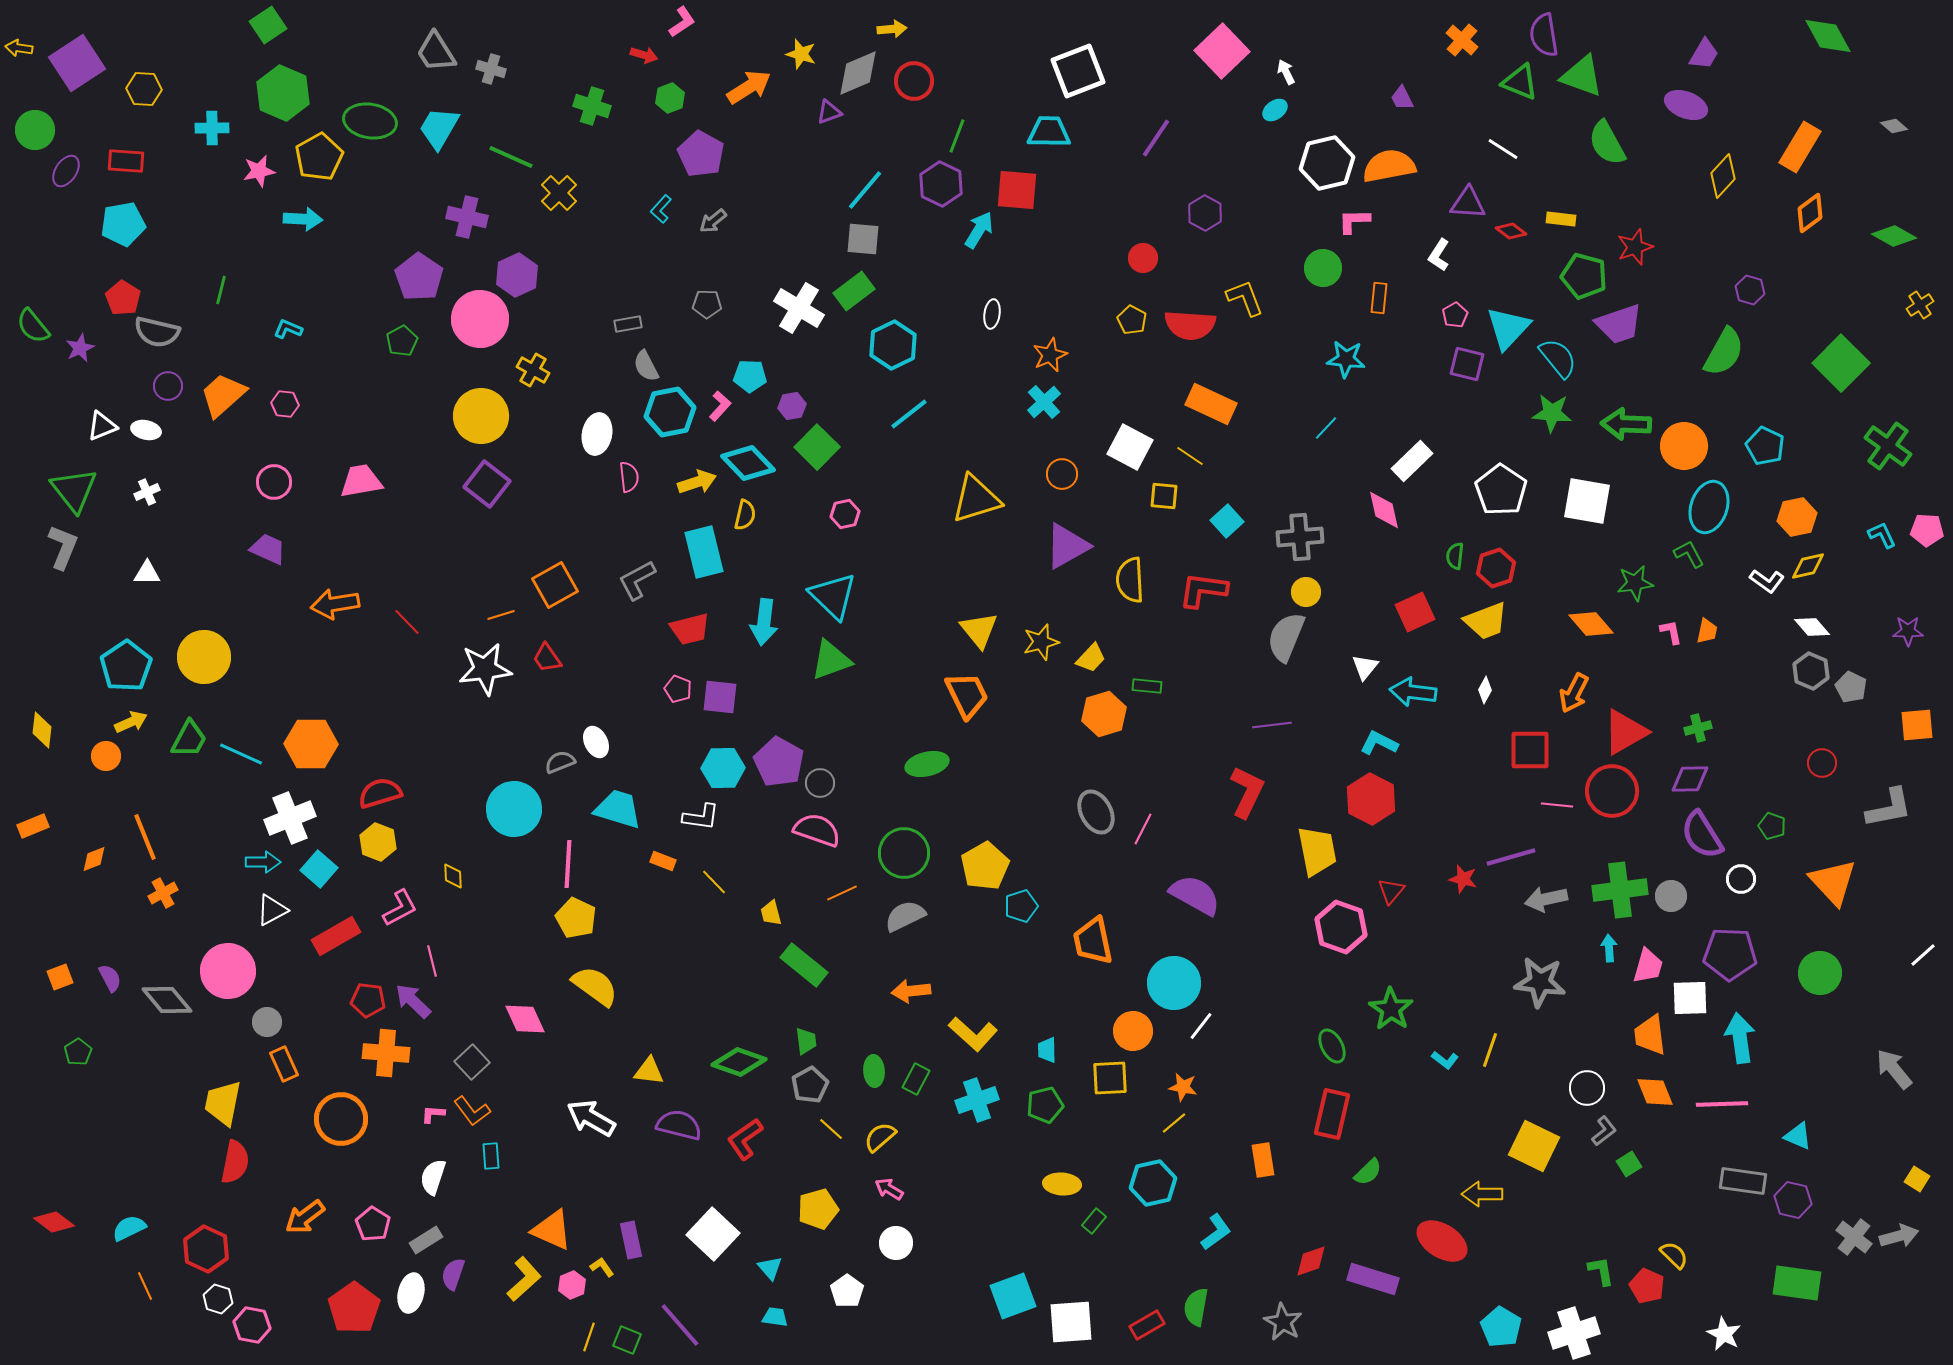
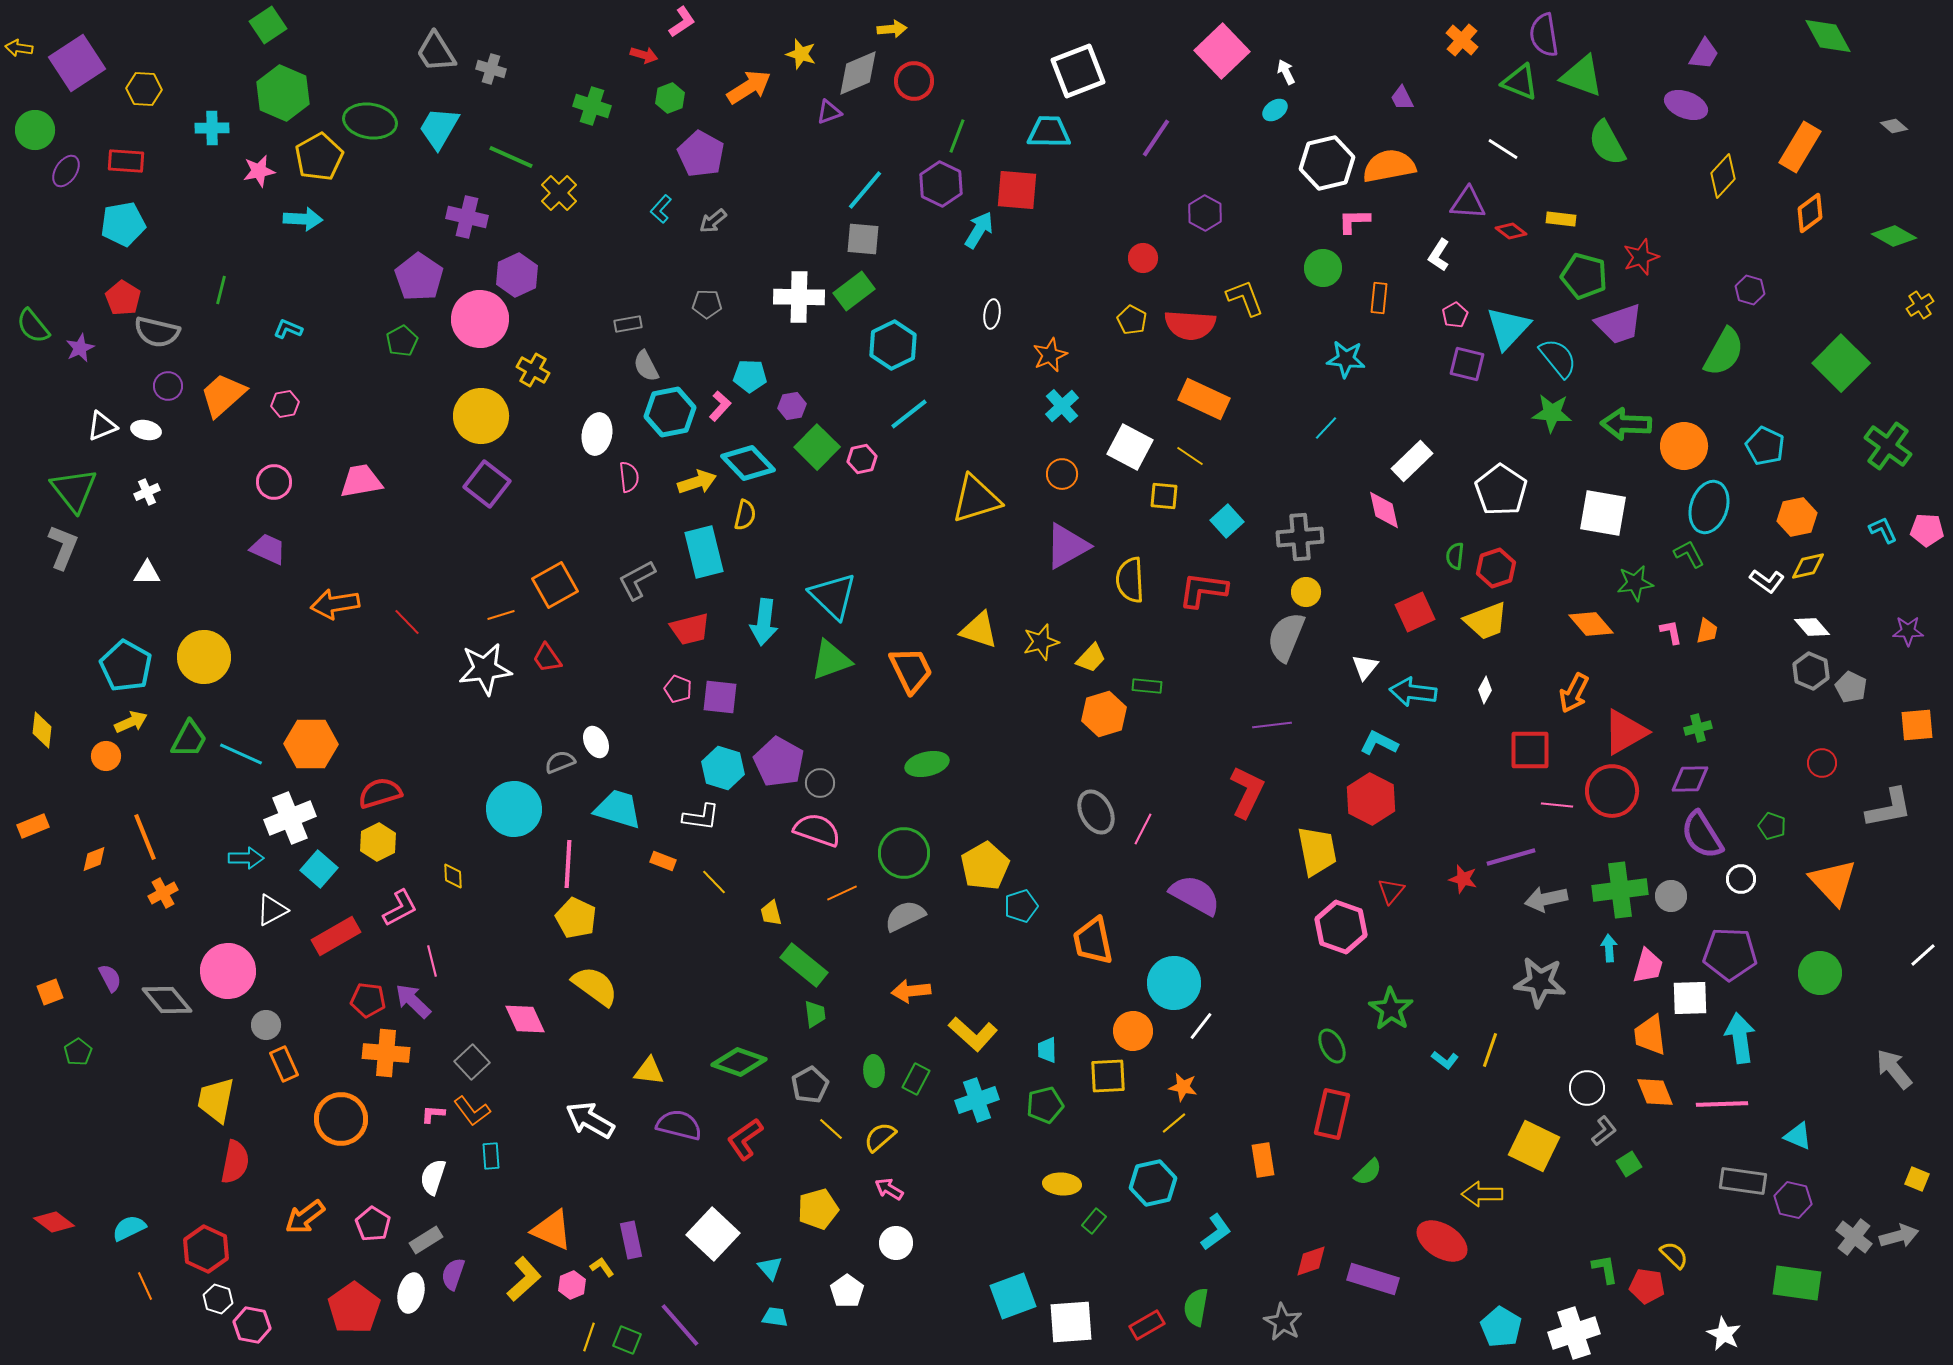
red star at (1635, 247): moved 6 px right, 10 px down
white cross at (799, 308): moved 11 px up; rotated 30 degrees counterclockwise
cyan cross at (1044, 402): moved 18 px right, 4 px down
pink hexagon at (285, 404): rotated 16 degrees counterclockwise
orange rectangle at (1211, 404): moved 7 px left, 5 px up
white square at (1587, 501): moved 16 px right, 12 px down
pink hexagon at (845, 514): moved 17 px right, 55 px up
cyan L-shape at (1882, 535): moved 1 px right, 5 px up
yellow triangle at (979, 630): rotated 33 degrees counterclockwise
cyan pentagon at (126, 666): rotated 9 degrees counterclockwise
orange trapezoid at (967, 695): moved 56 px left, 25 px up
cyan hexagon at (723, 768): rotated 18 degrees clockwise
yellow hexagon at (378, 842): rotated 12 degrees clockwise
cyan arrow at (263, 862): moved 17 px left, 4 px up
orange square at (60, 977): moved 10 px left, 15 px down
gray circle at (267, 1022): moved 1 px left, 3 px down
green trapezoid at (806, 1041): moved 9 px right, 27 px up
yellow square at (1110, 1078): moved 2 px left, 2 px up
yellow trapezoid at (223, 1103): moved 7 px left, 3 px up
white arrow at (591, 1118): moved 1 px left, 2 px down
yellow square at (1917, 1179): rotated 10 degrees counterclockwise
green L-shape at (1601, 1271): moved 4 px right, 2 px up
red pentagon at (1647, 1286): rotated 16 degrees counterclockwise
